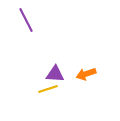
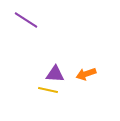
purple line: rotated 30 degrees counterclockwise
yellow line: moved 1 px down; rotated 30 degrees clockwise
